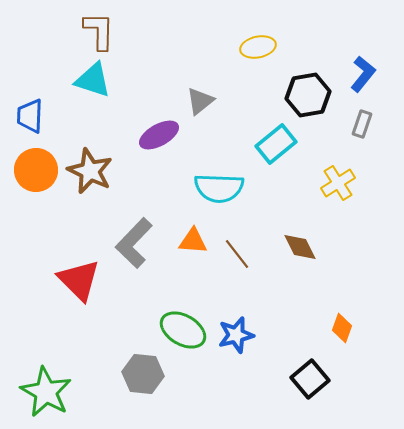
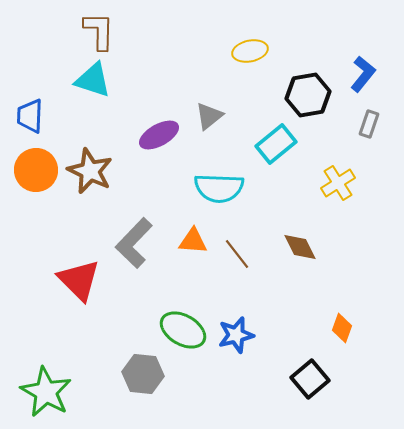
yellow ellipse: moved 8 px left, 4 px down
gray triangle: moved 9 px right, 15 px down
gray rectangle: moved 7 px right
